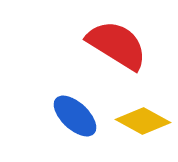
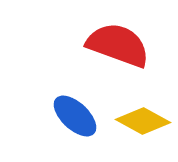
red semicircle: moved 1 px right; rotated 12 degrees counterclockwise
